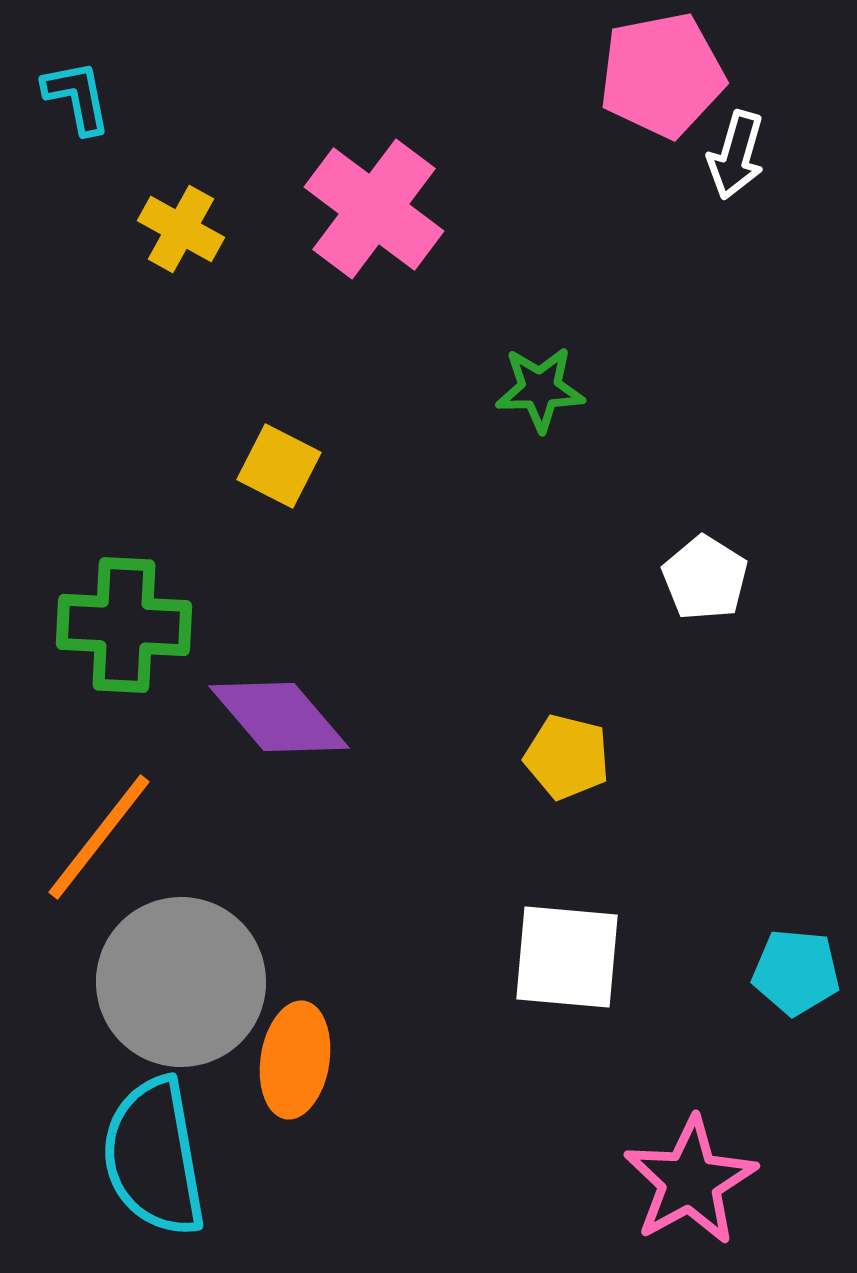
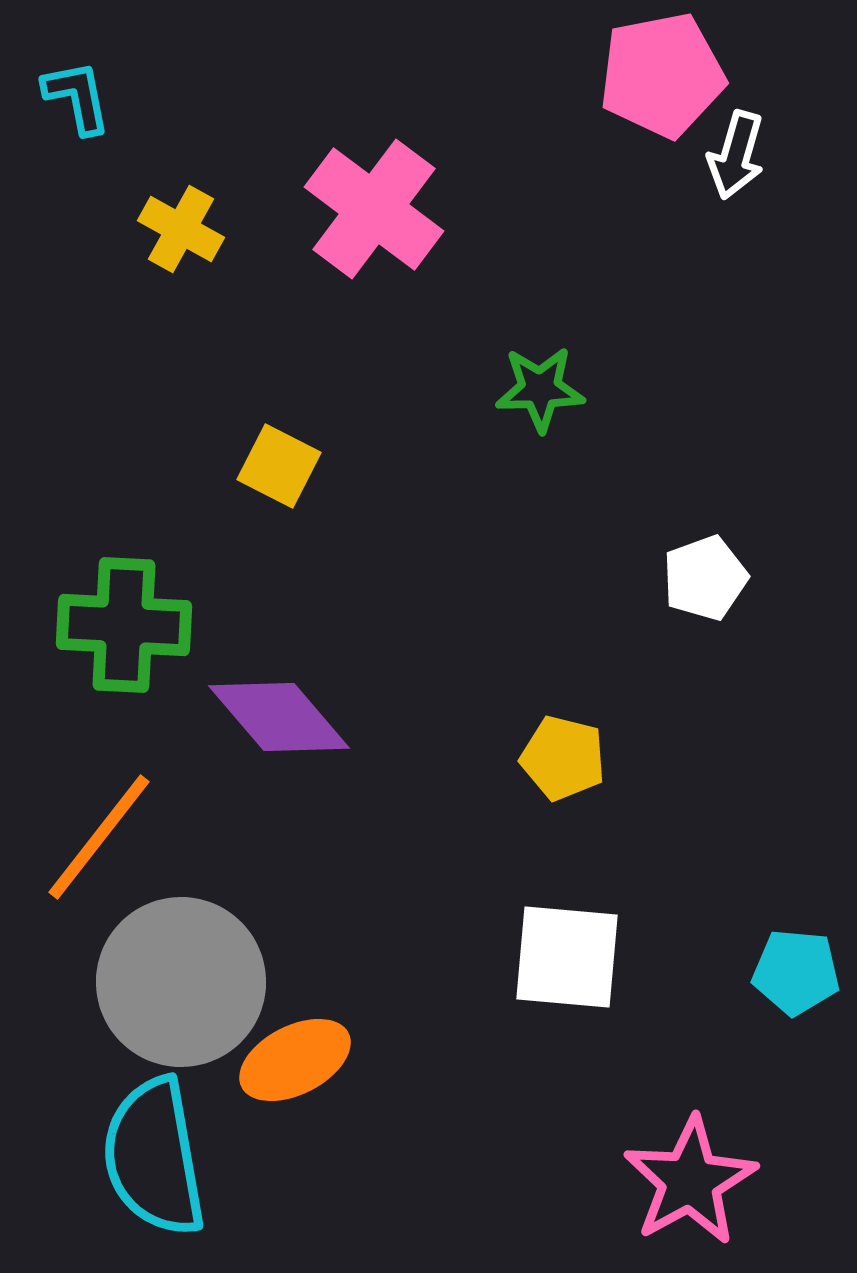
white pentagon: rotated 20 degrees clockwise
yellow pentagon: moved 4 px left, 1 px down
orange ellipse: rotated 54 degrees clockwise
